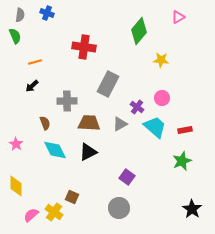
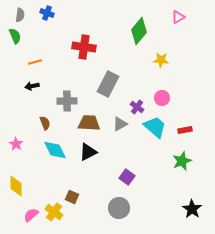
black arrow: rotated 32 degrees clockwise
